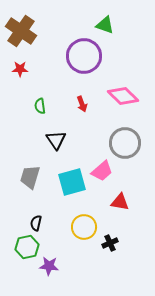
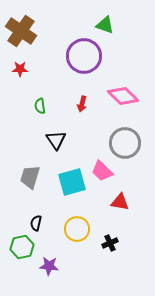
red arrow: rotated 35 degrees clockwise
pink trapezoid: rotated 85 degrees clockwise
yellow circle: moved 7 px left, 2 px down
green hexagon: moved 5 px left
